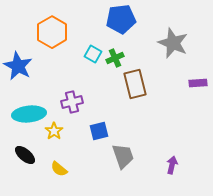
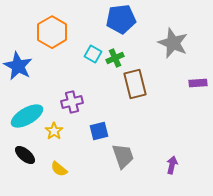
cyan ellipse: moved 2 px left, 2 px down; rotated 24 degrees counterclockwise
